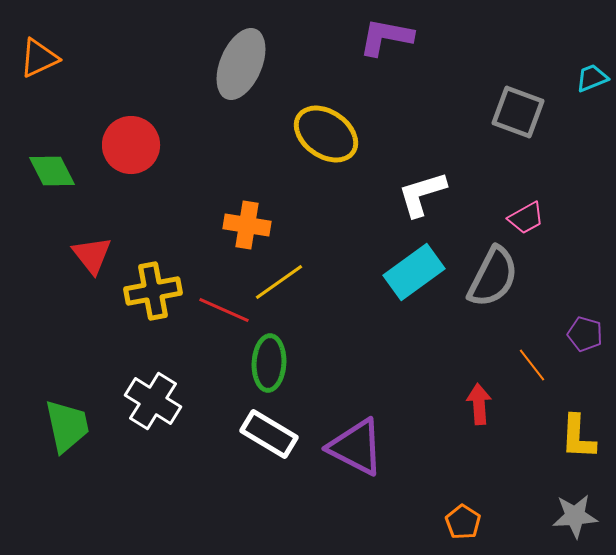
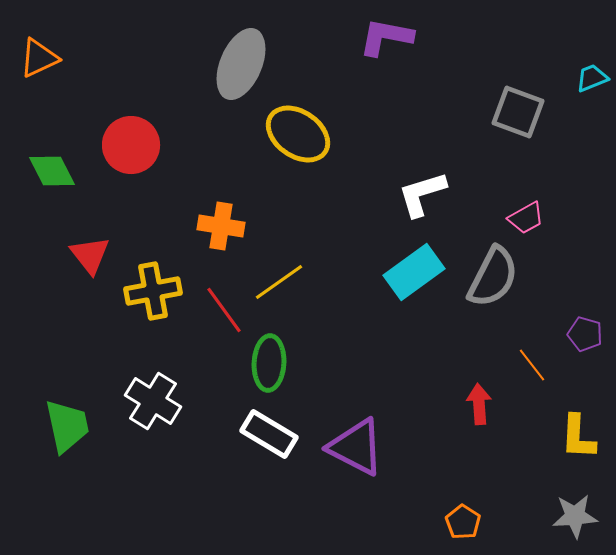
yellow ellipse: moved 28 px left
orange cross: moved 26 px left, 1 px down
red triangle: moved 2 px left
red line: rotated 30 degrees clockwise
